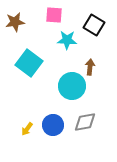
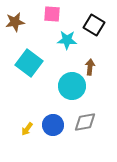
pink square: moved 2 px left, 1 px up
